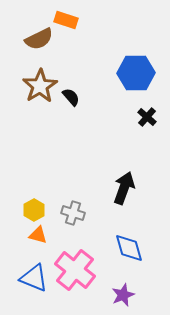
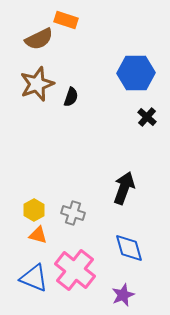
brown star: moved 3 px left, 2 px up; rotated 12 degrees clockwise
black semicircle: rotated 60 degrees clockwise
